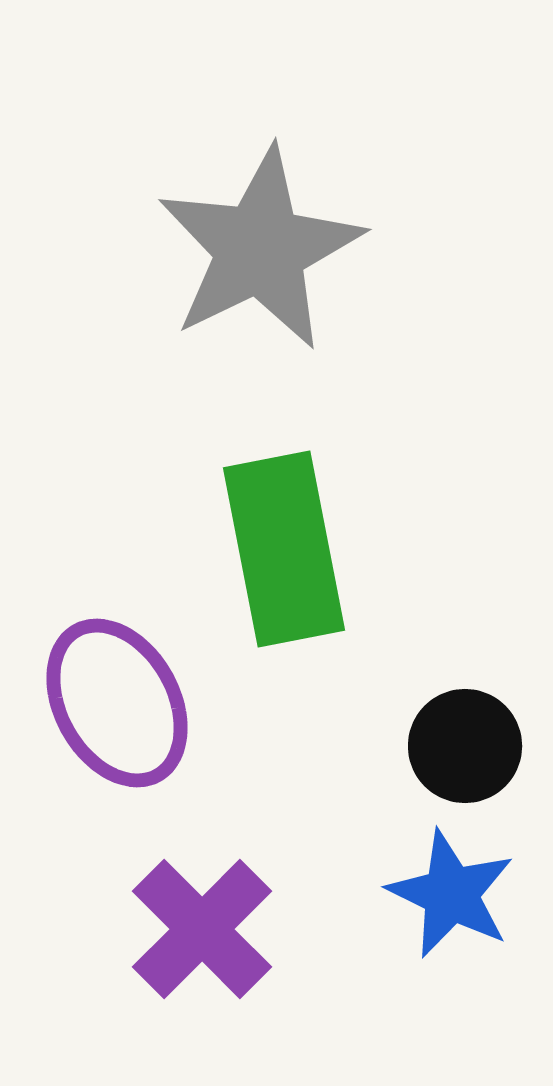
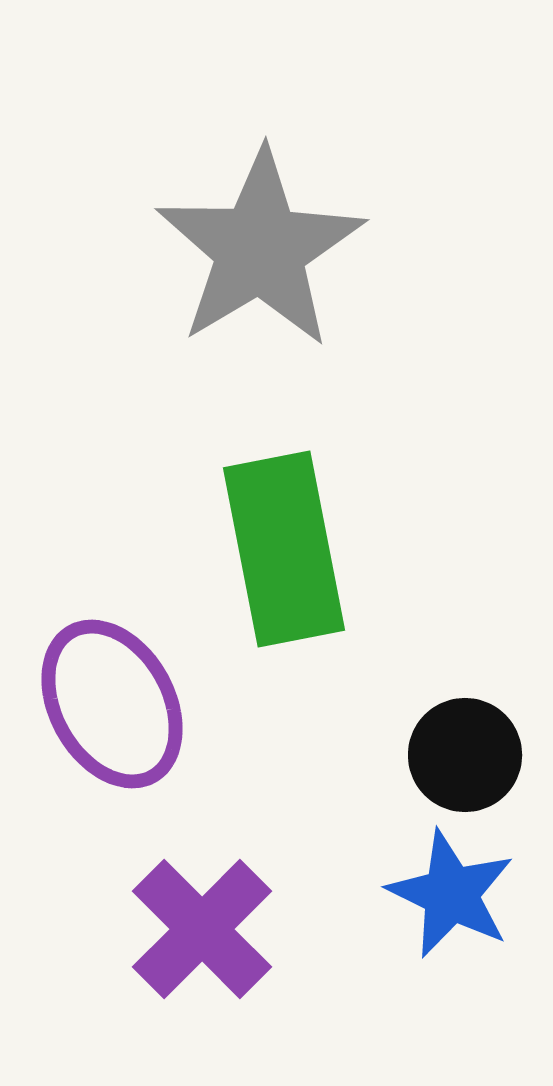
gray star: rotated 5 degrees counterclockwise
purple ellipse: moved 5 px left, 1 px down
black circle: moved 9 px down
